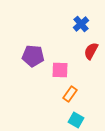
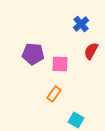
purple pentagon: moved 2 px up
pink square: moved 6 px up
orange rectangle: moved 16 px left
